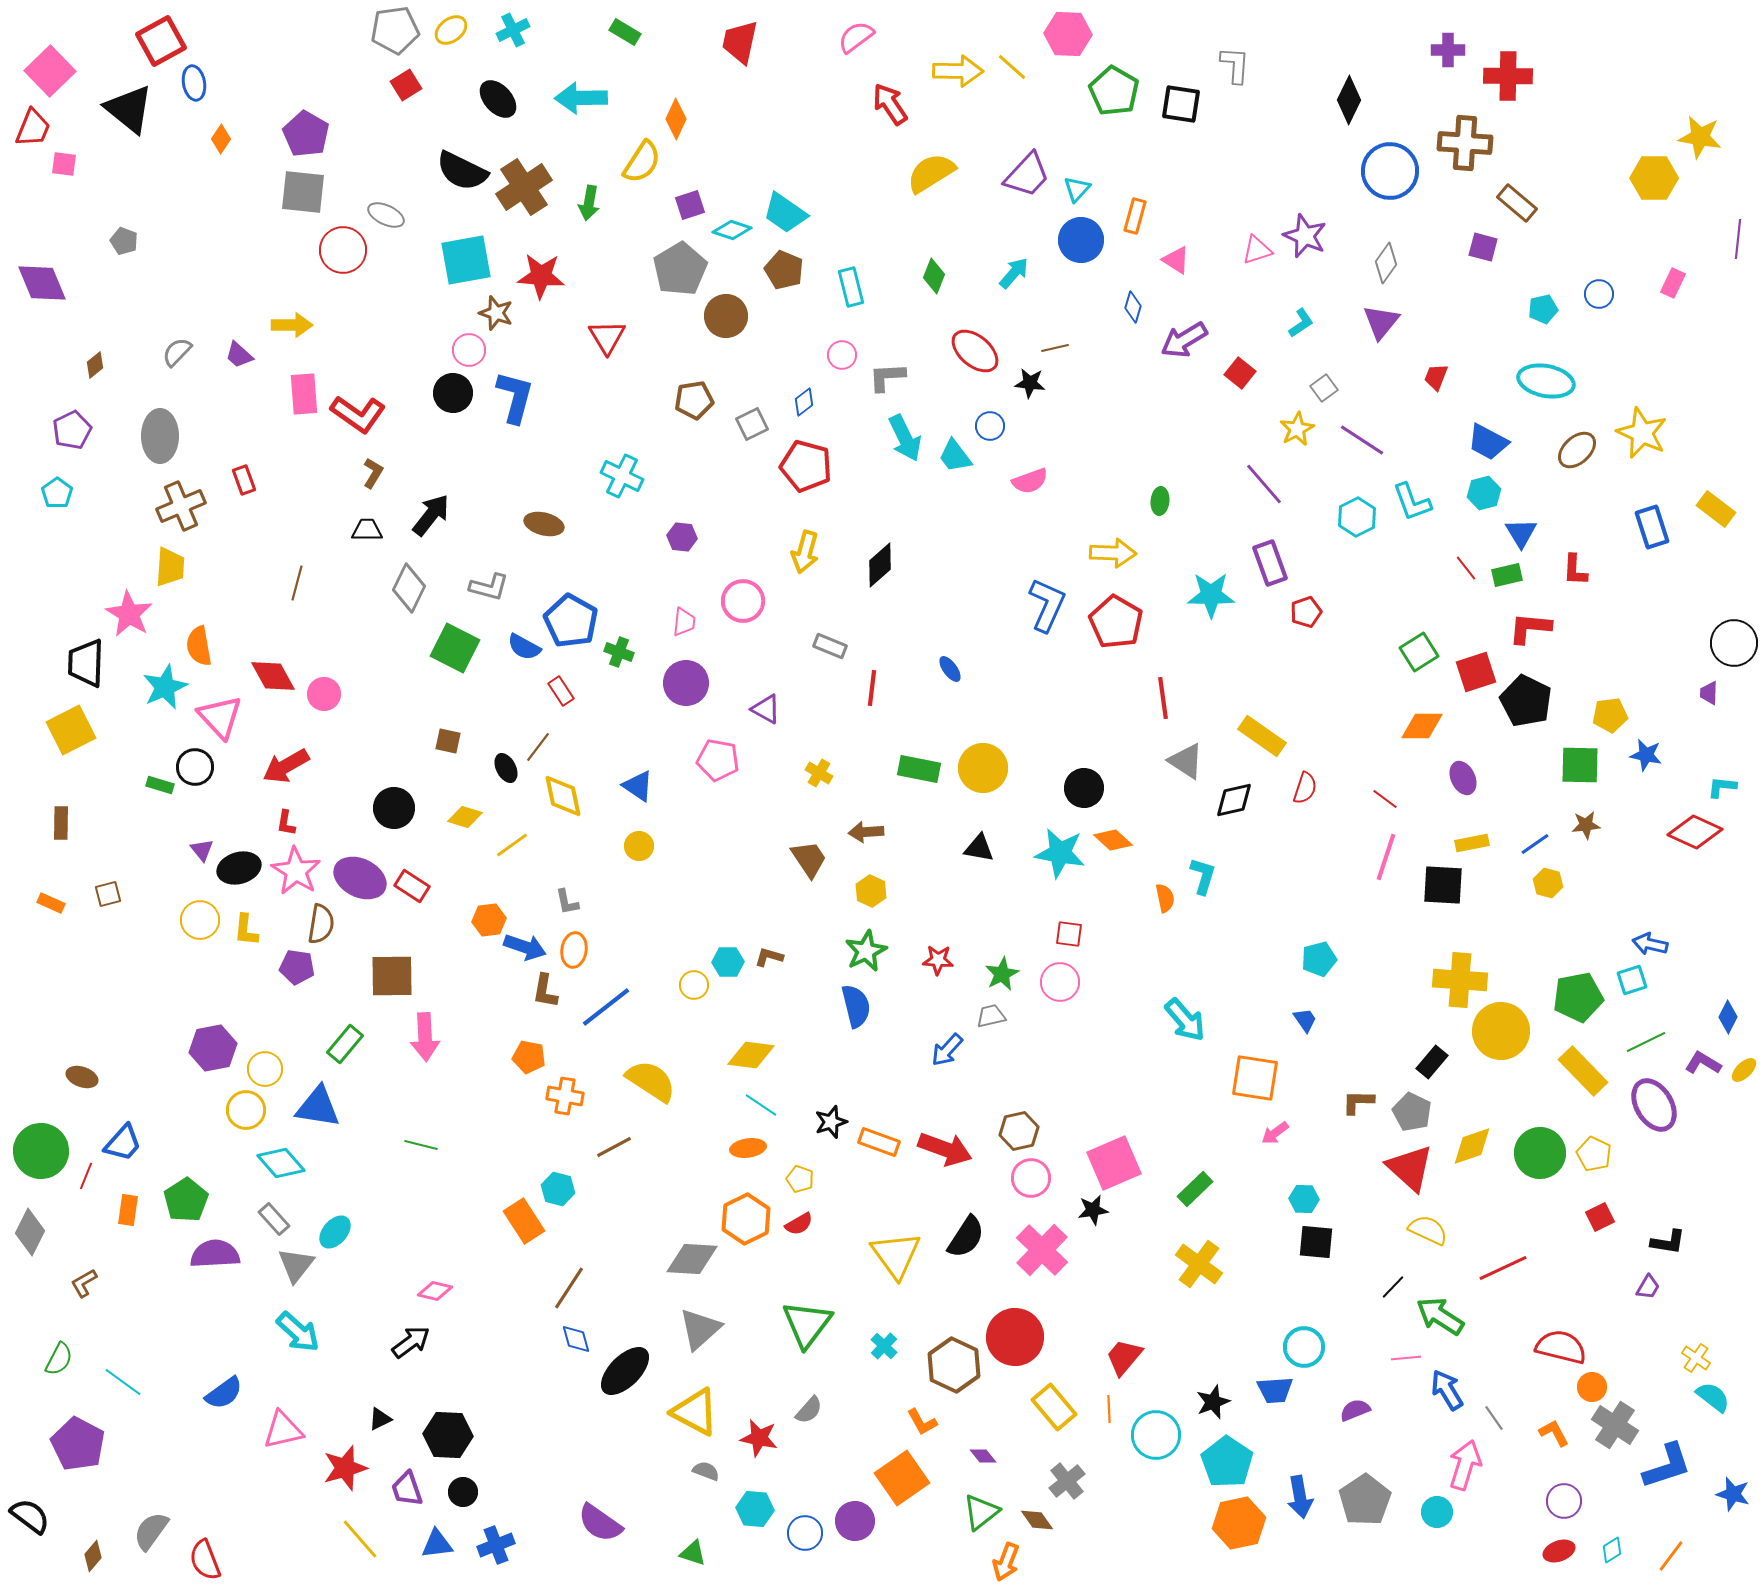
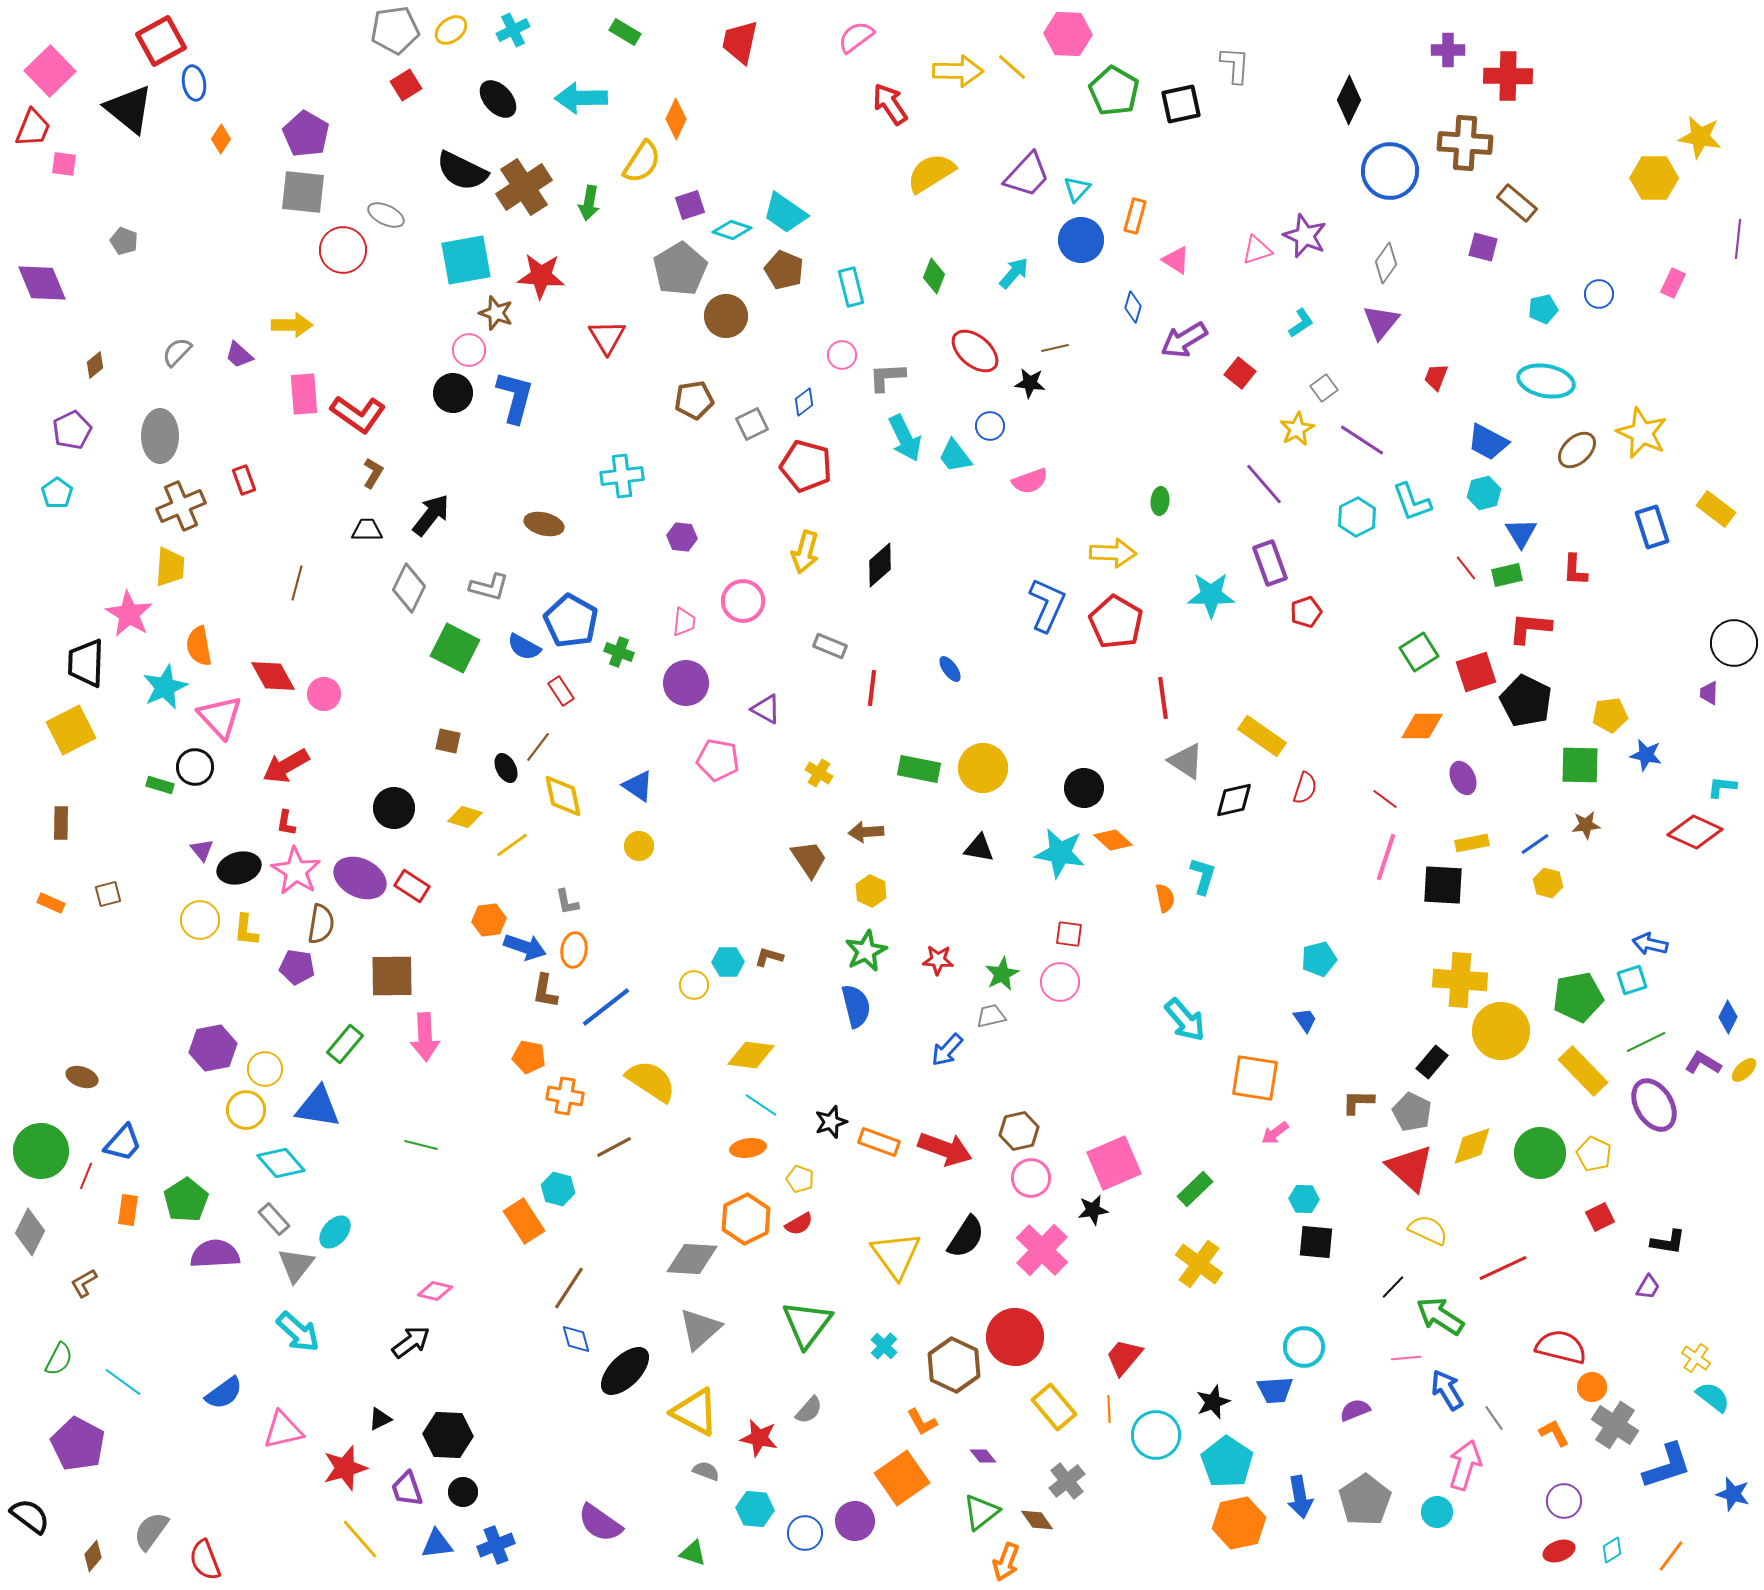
black square at (1181, 104): rotated 21 degrees counterclockwise
cyan cross at (622, 476): rotated 33 degrees counterclockwise
